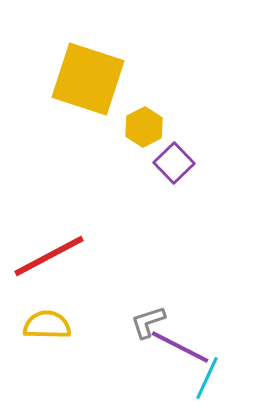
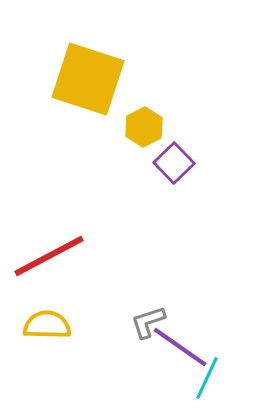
purple line: rotated 8 degrees clockwise
